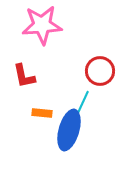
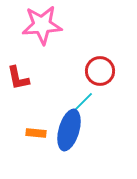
red L-shape: moved 6 px left, 2 px down
cyan line: rotated 20 degrees clockwise
orange rectangle: moved 6 px left, 20 px down
